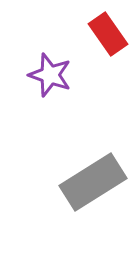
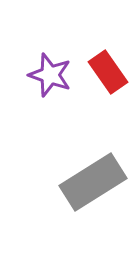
red rectangle: moved 38 px down
